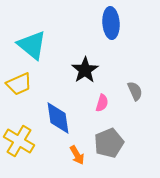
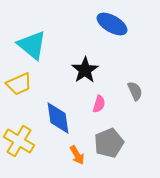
blue ellipse: moved 1 px right, 1 px down; rotated 56 degrees counterclockwise
pink semicircle: moved 3 px left, 1 px down
